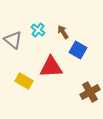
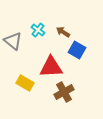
brown arrow: rotated 24 degrees counterclockwise
gray triangle: moved 1 px down
blue square: moved 1 px left
yellow rectangle: moved 1 px right, 2 px down
brown cross: moved 26 px left
